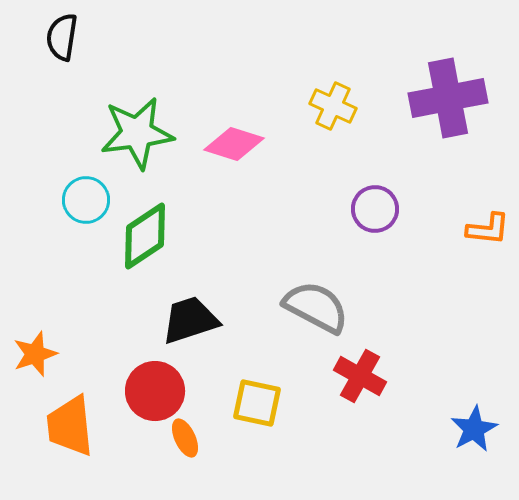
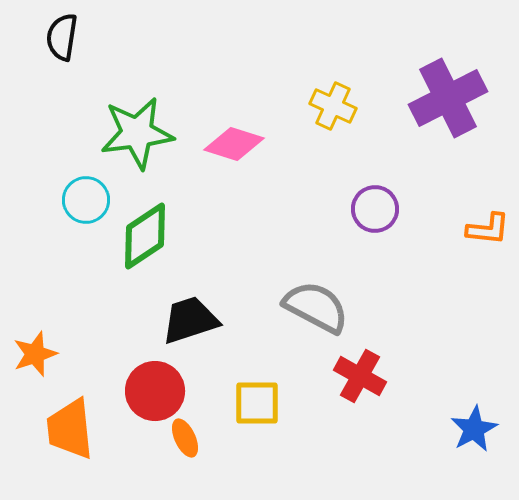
purple cross: rotated 16 degrees counterclockwise
yellow square: rotated 12 degrees counterclockwise
orange trapezoid: moved 3 px down
